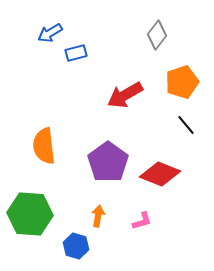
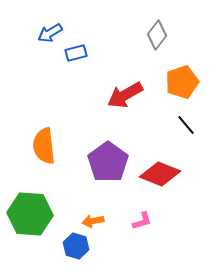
orange arrow: moved 5 px left, 5 px down; rotated 110 degrees counterclockwise
